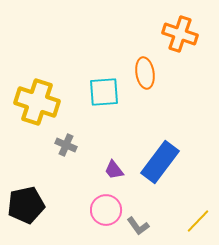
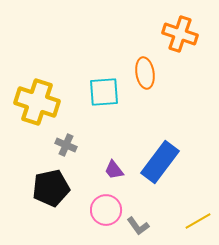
black pentagon: moved 25 px right, 17 px up
yellow line: rotated 16 degrees clockwise
